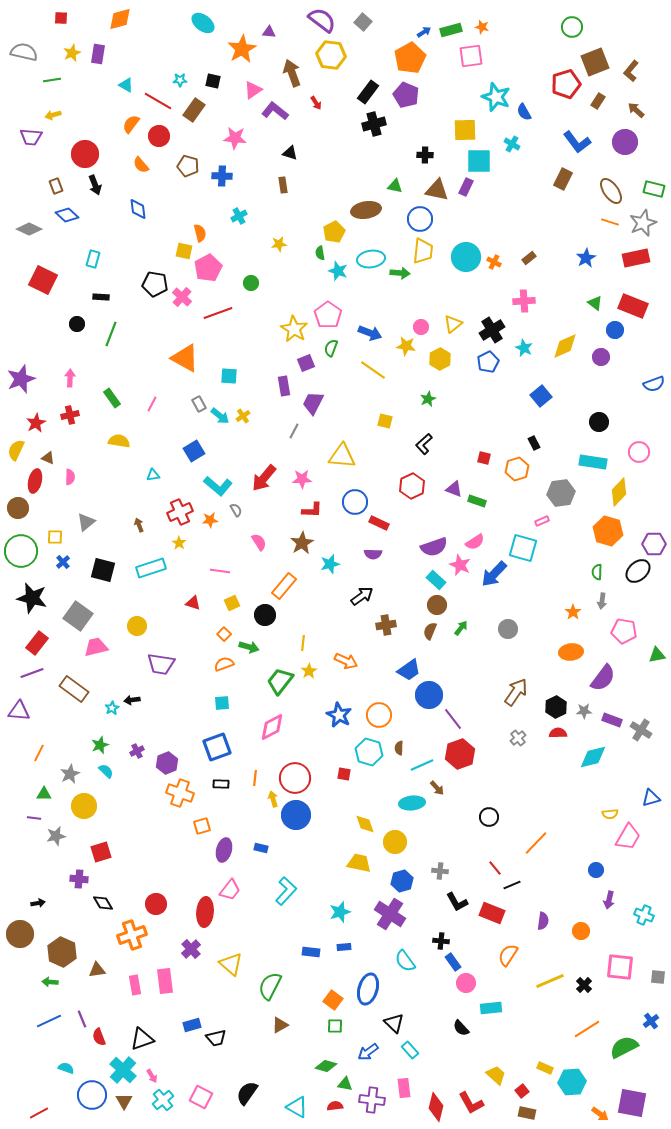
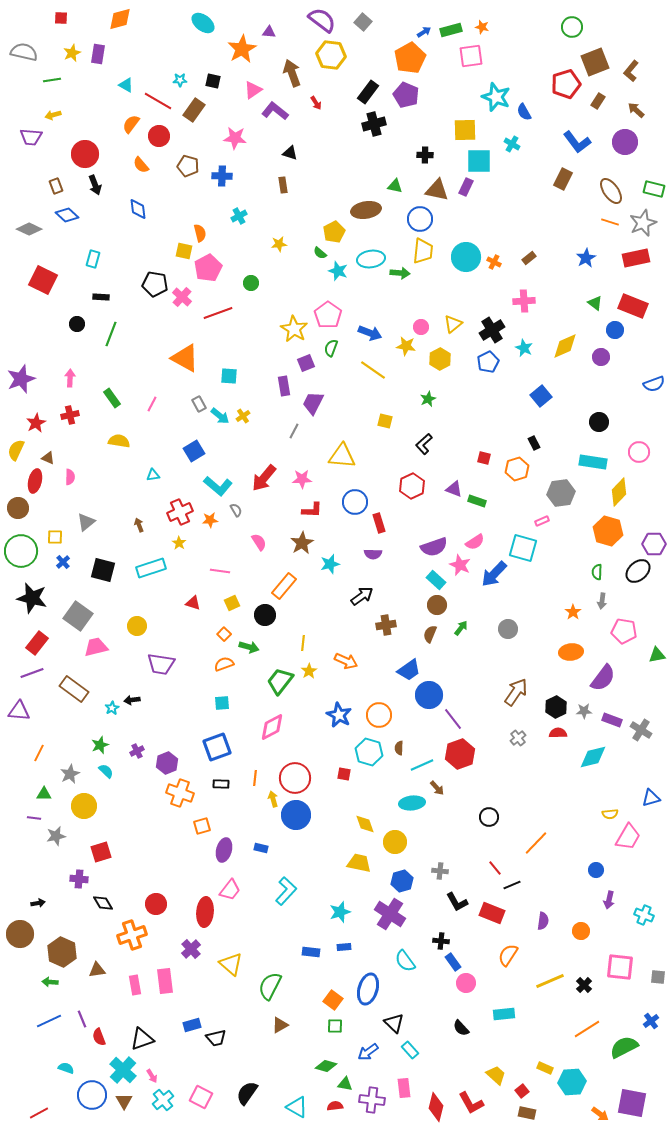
green semicircle at (320, 253): rotated 40 degrees counterclockwise
red rectangle at (379, 523): rotated 48 degrees clockwise
brown semicircle at (430, 631): moved 3 px down
cyan rectangle at (491, 1008): moved 13 px right, 6 px down
